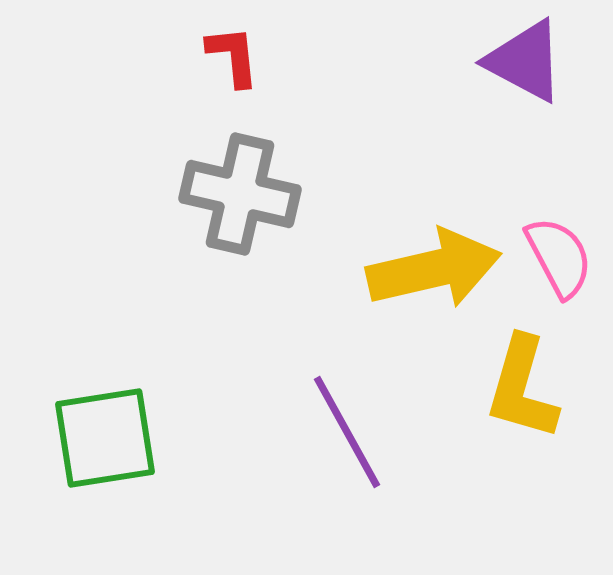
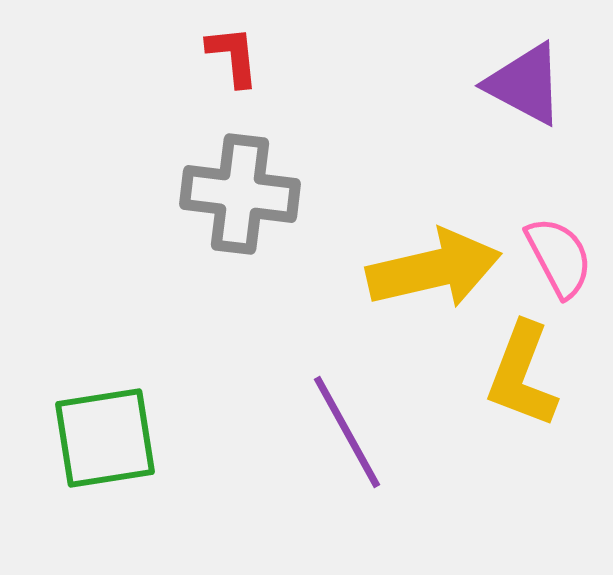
purple triangle: moved 23 px down
gray cross: rotated 6 degrees counterclockwise
yellow L-shape: moved 13 px up; rotated 5 degrees clockwise
